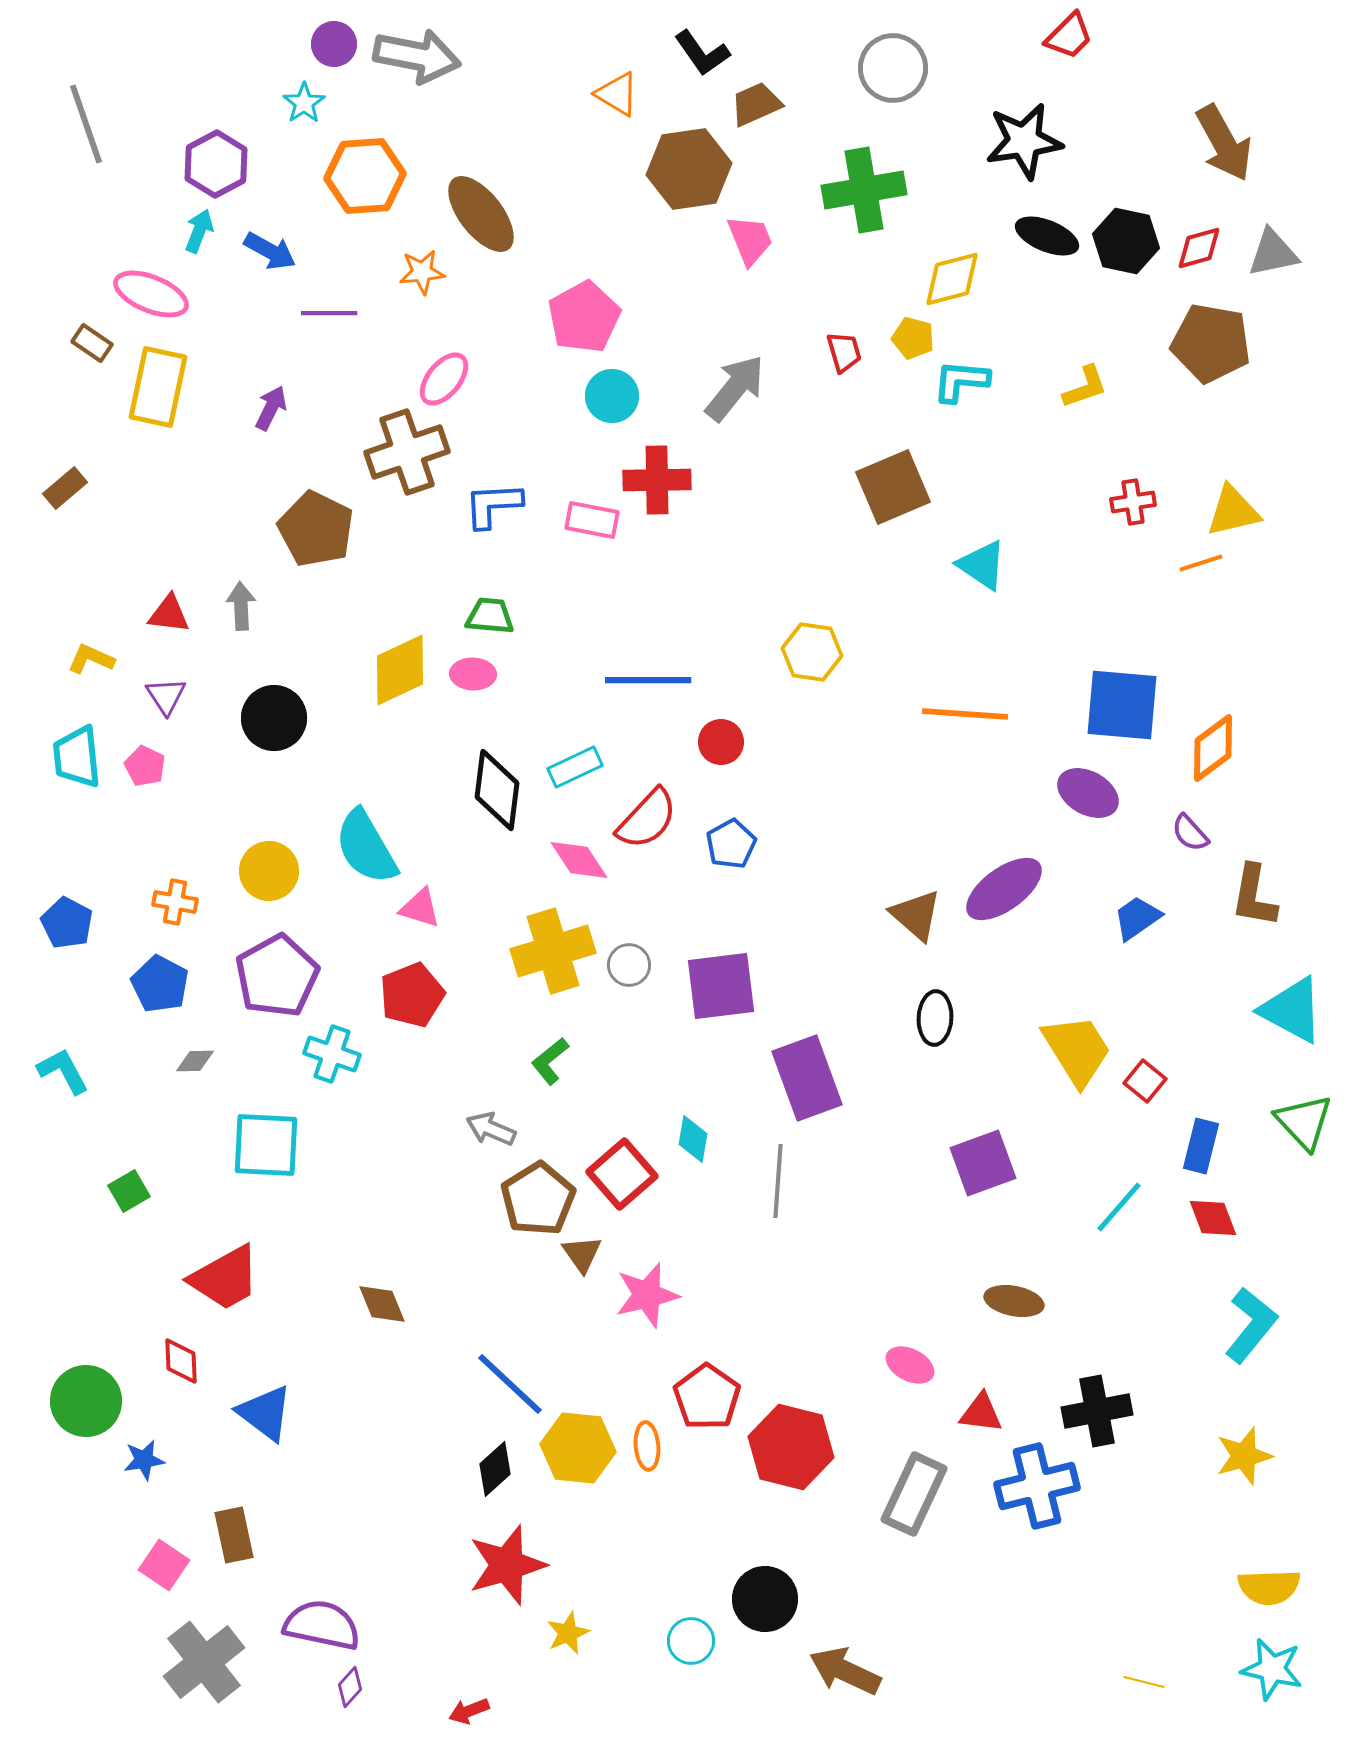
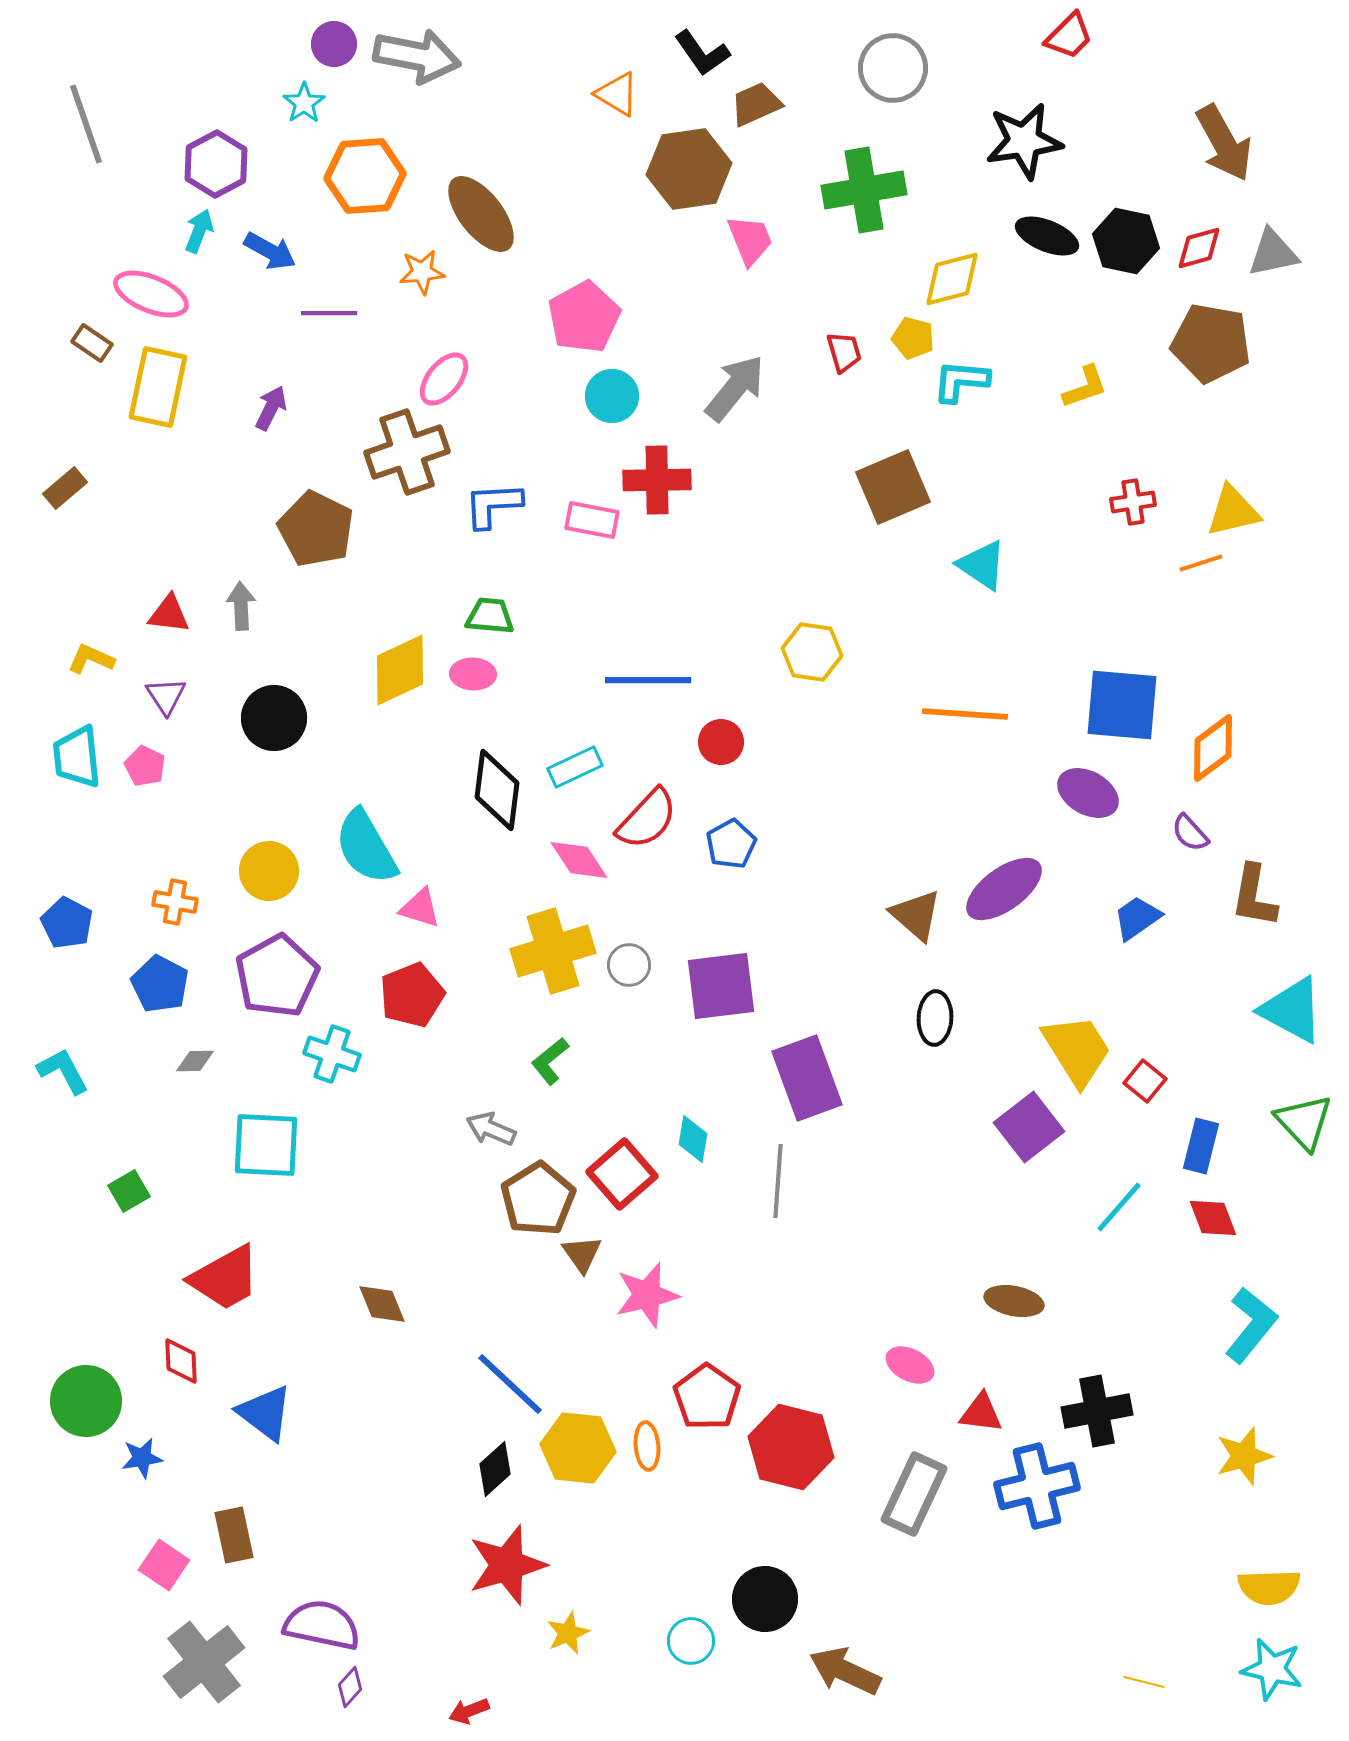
purple square at (983, 1163): moved 46 px right, 36 px up; rotated 18 degrees counterclockwise
blue star at (144, 1460): moved 2 px left, 2 px up
